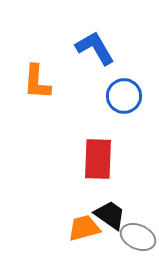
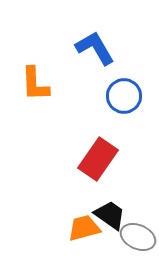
orange L-shape: moved 2 px left, 2 px down; rotated 6 degrees counterclockwise
red rectangle: rotated 33 degrees clockwise
